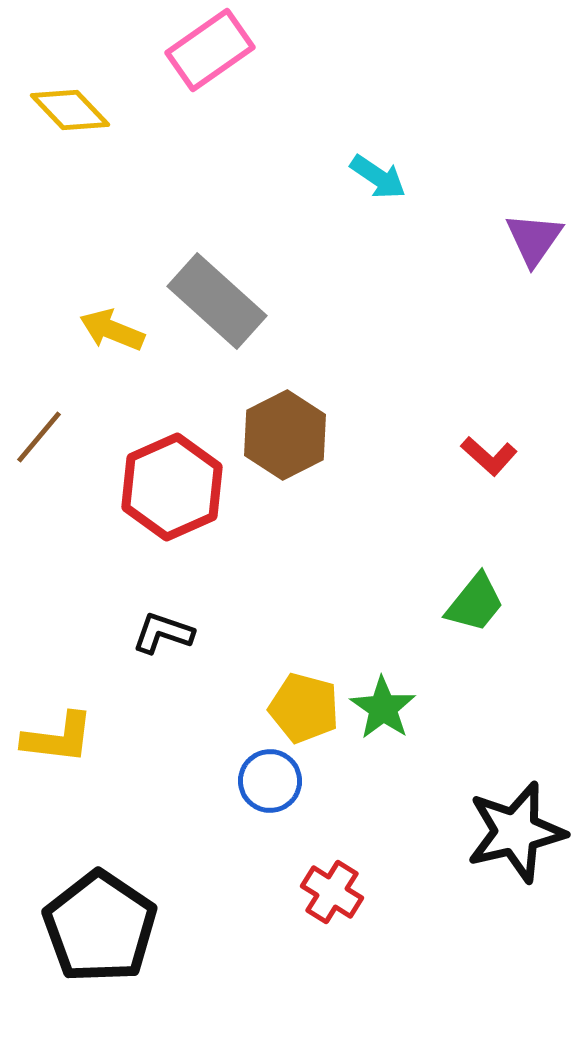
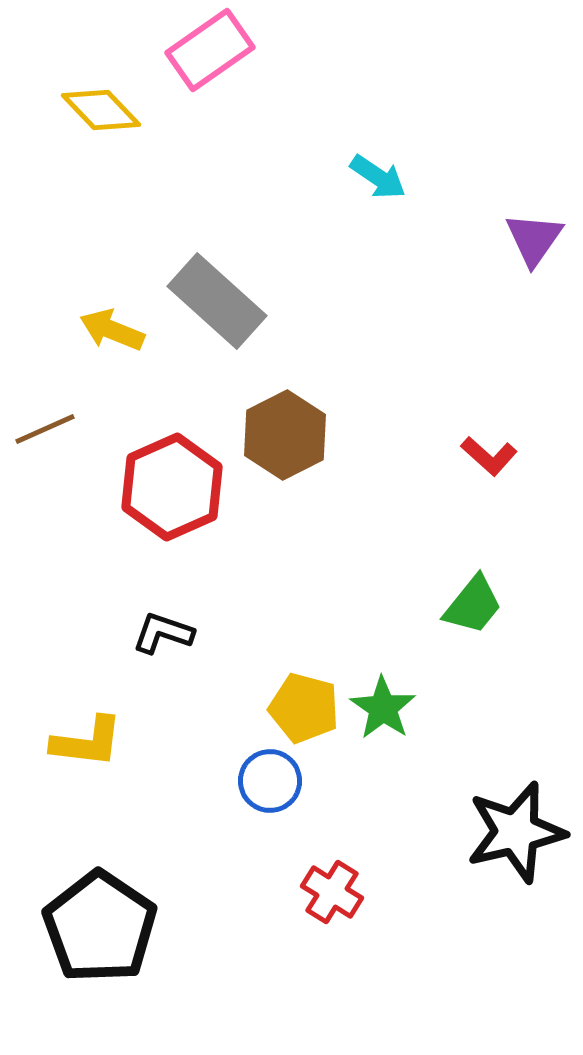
yellow diamond: moved 31 px right
brown line: moved 6 px right, 8 px up; rotated 26 degrees clockwise
green trapezoid: moved 2 px left, 2 px down
yellow L-shape: moved 29 px right, 4 px down
